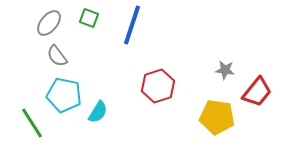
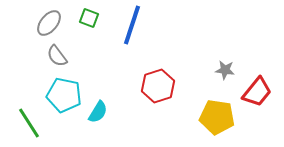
green line: moved 3 px left
